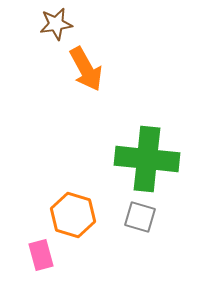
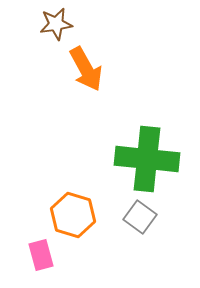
gray square: rotated 20 degrees clockwise
